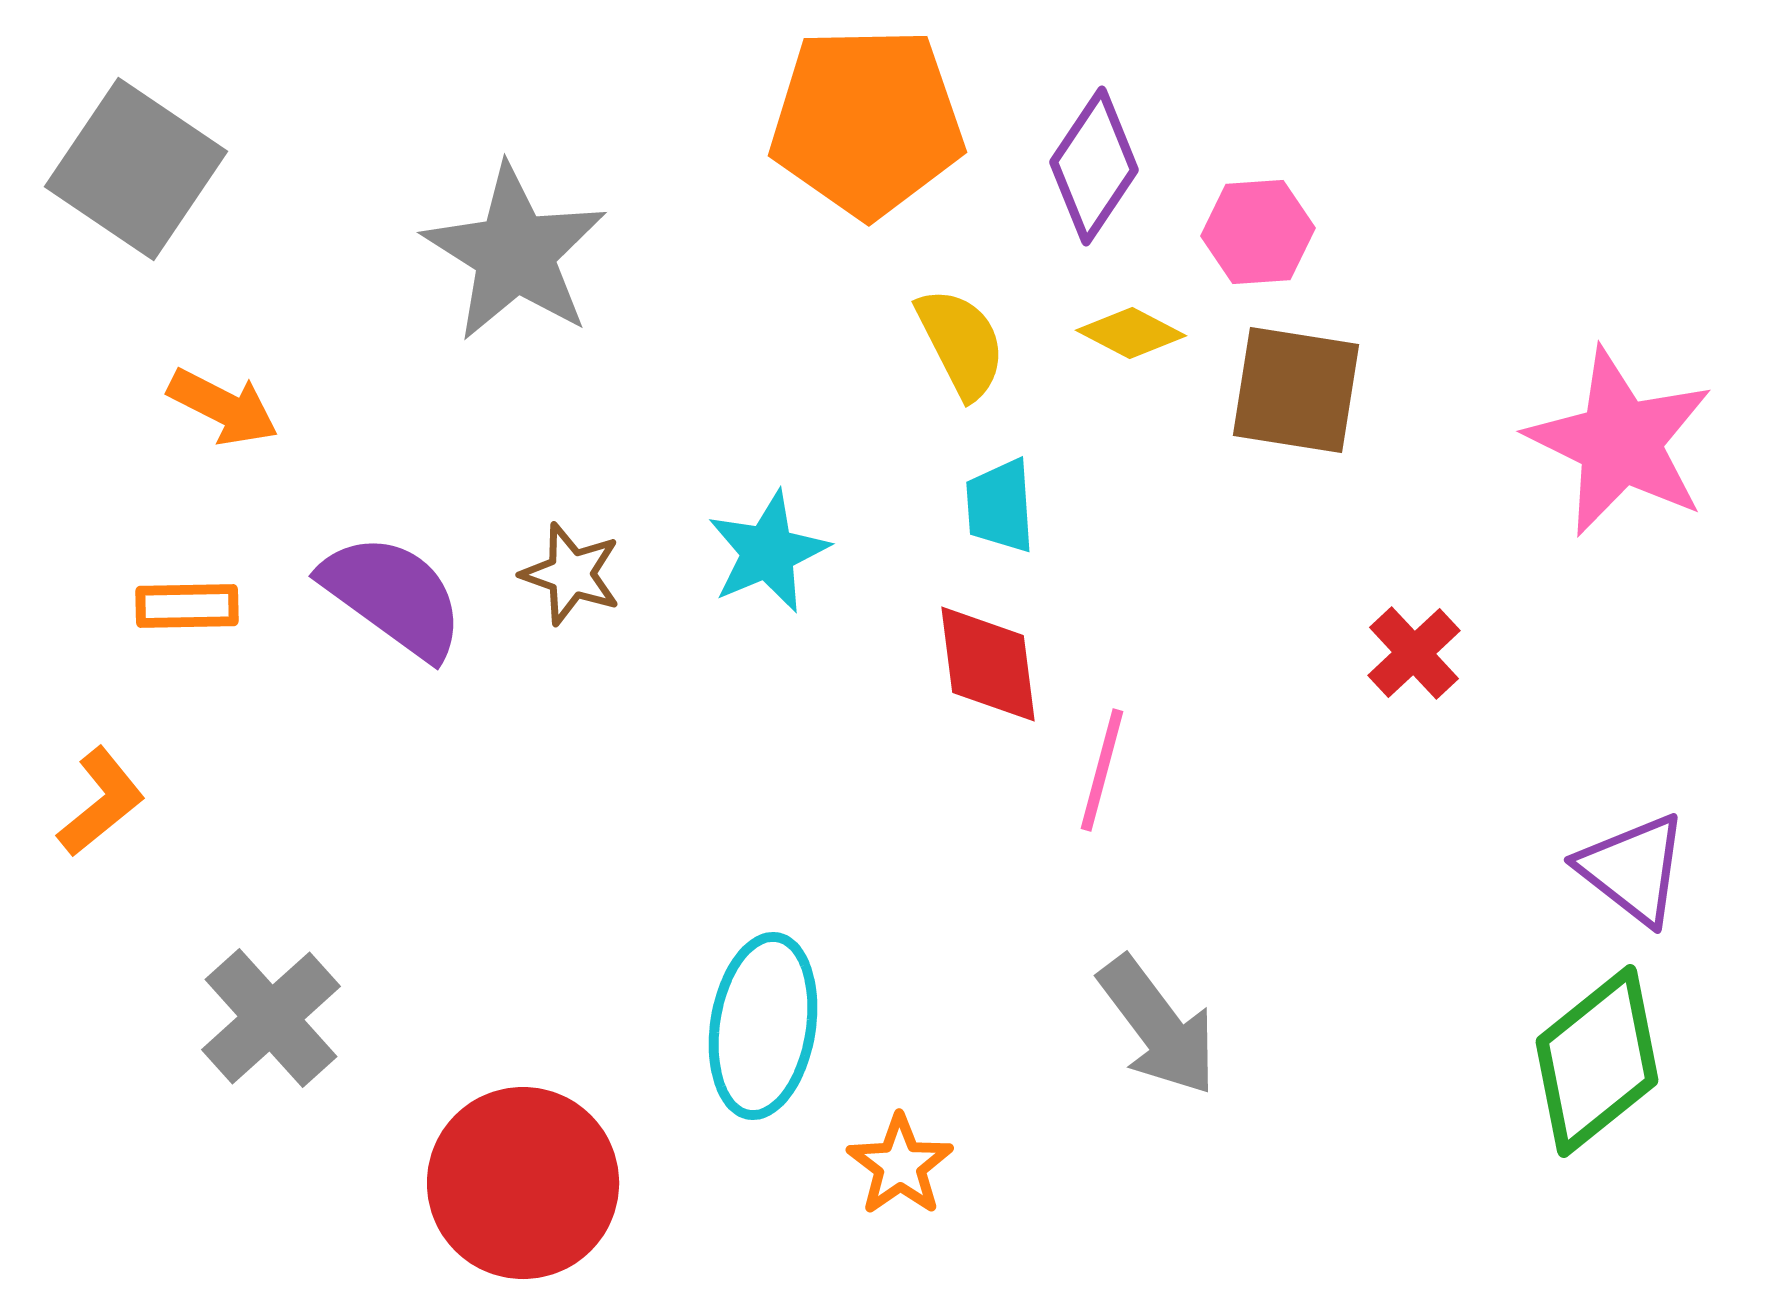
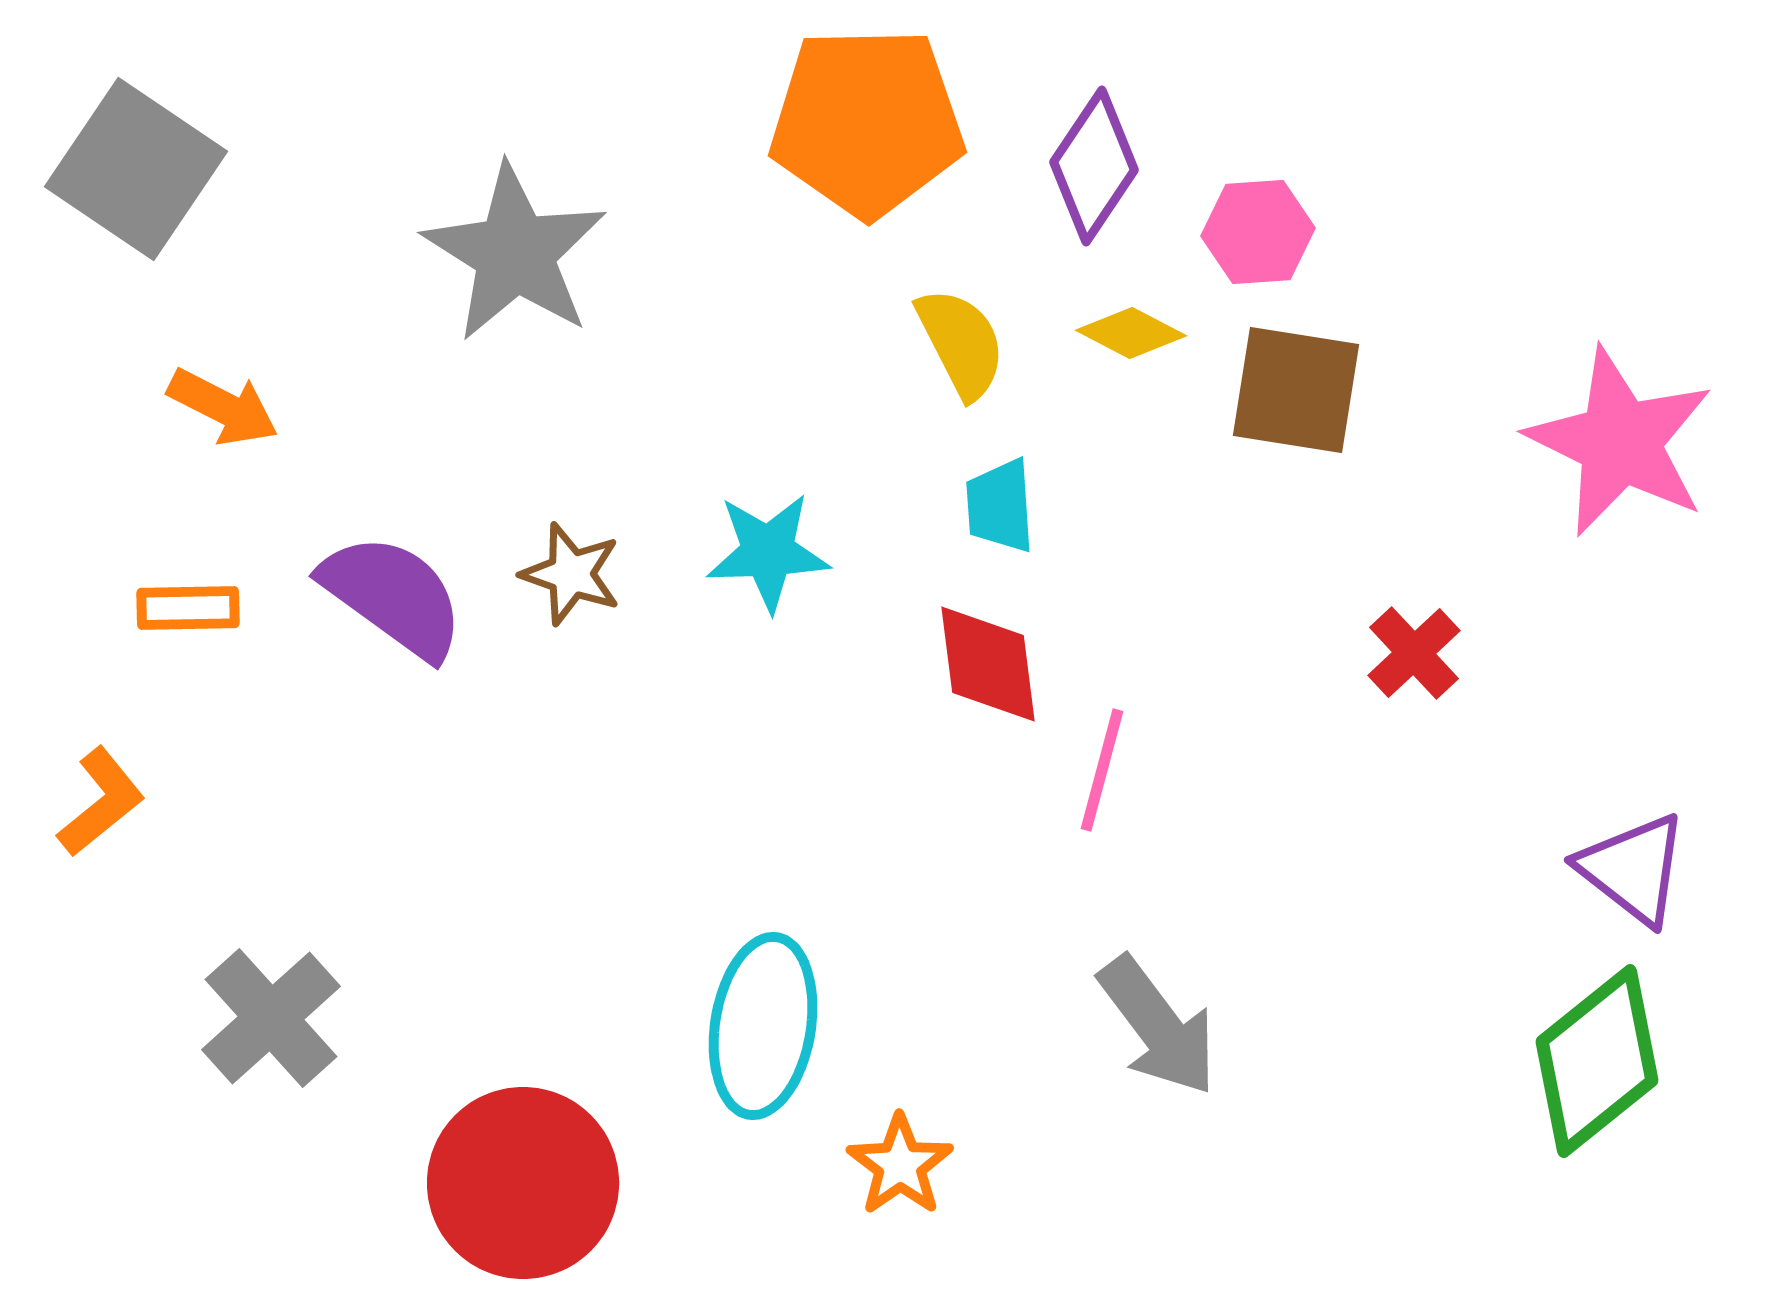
cyan star: rotated 21 degrees clockwise
orange rectangle: moved 1 px right, 2 px down
